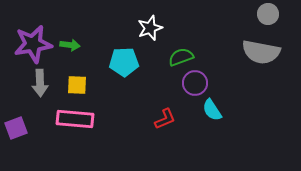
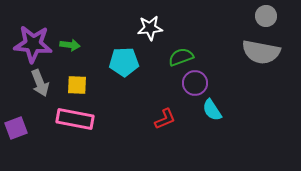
gray circle: moved 2 px left, 2 px down
white star: rotated 15 degrees clockwise
purple star: rotated 15 degrees clockwise
gray arrow: rotated 20 degrees counterclockwise
pink rectangle: rotated 6 degrees clockwise
